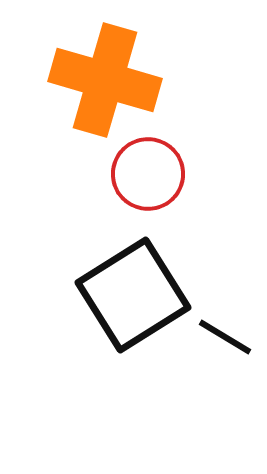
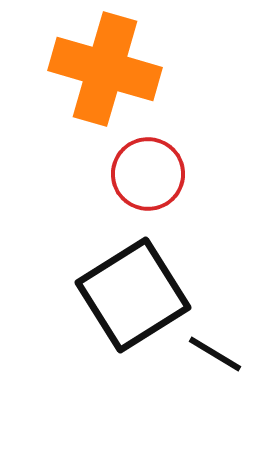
orange cross: moved 11 px up
black line: moved 10 px left, 17 px down
